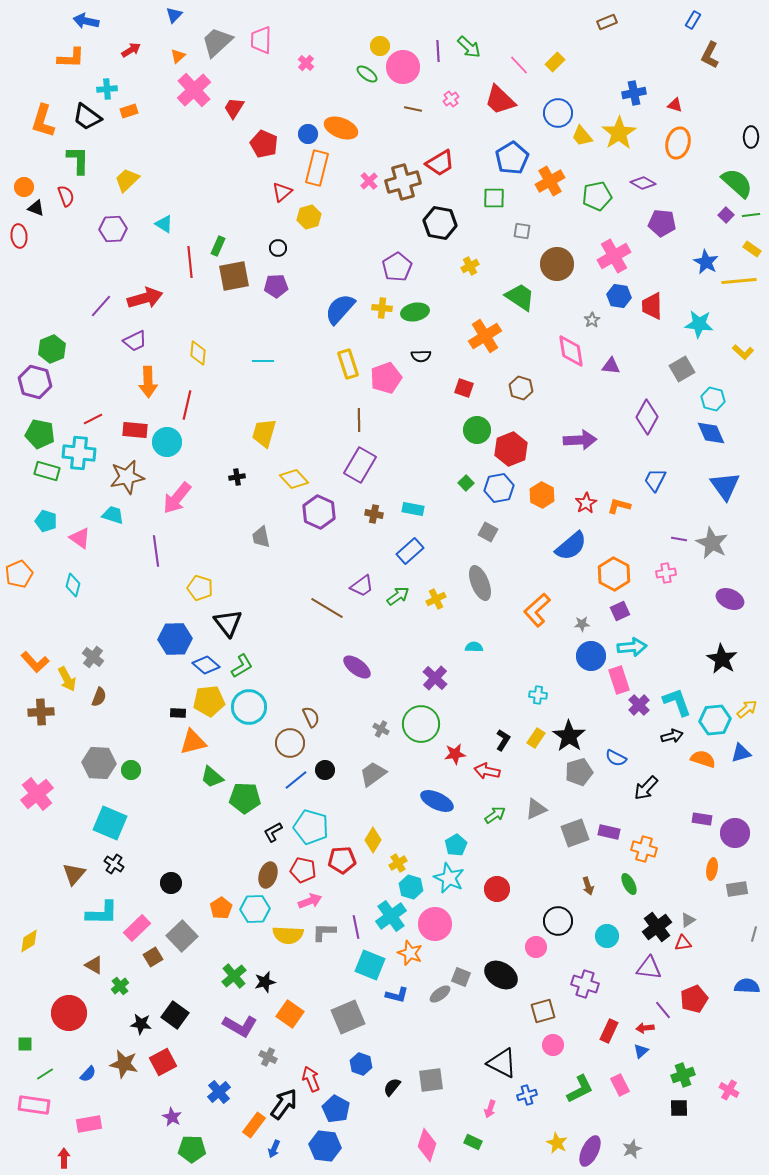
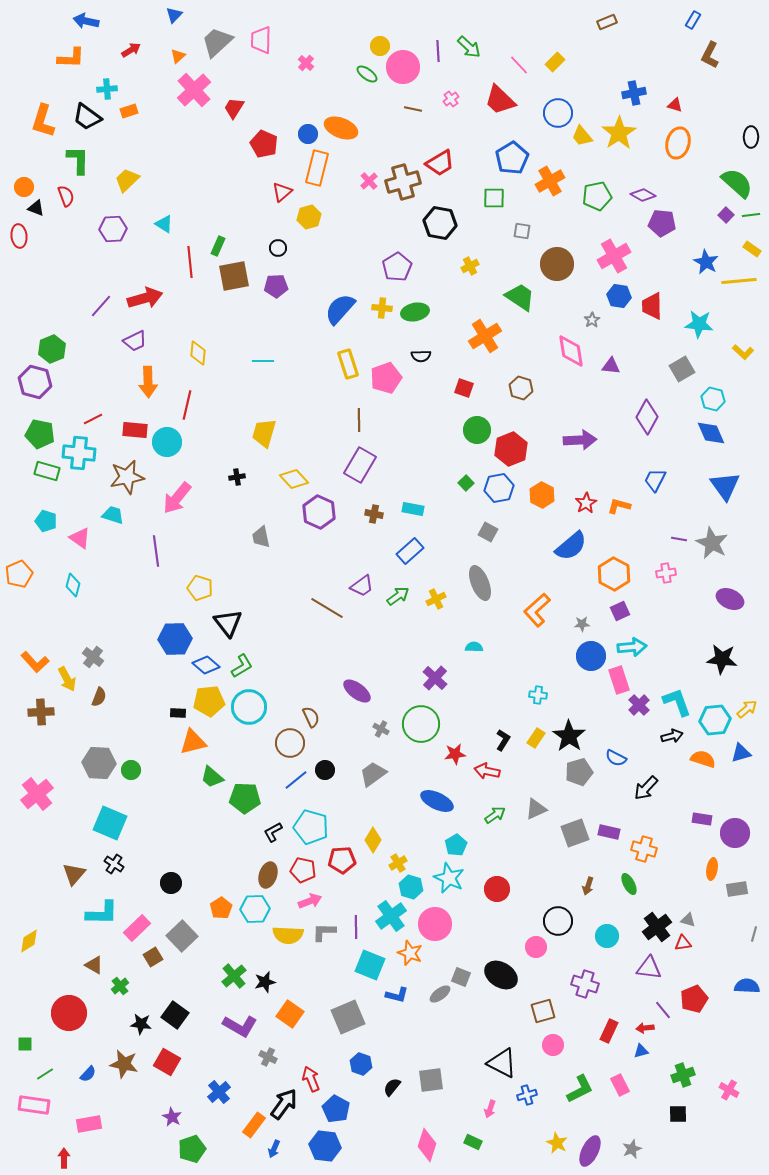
purple diamond at (643, 183): moved 12 px down
black star at (722, 659): rotated 24 degrees counterclockwise
purple ellipse at (357, 667): moved 24 px down
brown arrow at (588, 886): rotated 36 degrees clockwise
gray triangle at (688, 920): rotated 49 degrees clockwise
purple line at (356, 927): rotated 10 degrees clockwise
blue triangle at (641, 1051): rotated 28 degrees clockwise
red square at (163, 1062): moved 4 px right; rotated 32 degrees counterclockwise
black square at (679, 1108): moved 1 px left, 6 px down
green pentagon at (192, 1149): rotated 20 degrees counterclockwise
